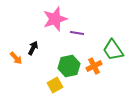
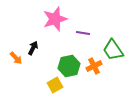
purple line: moved 6 px right
